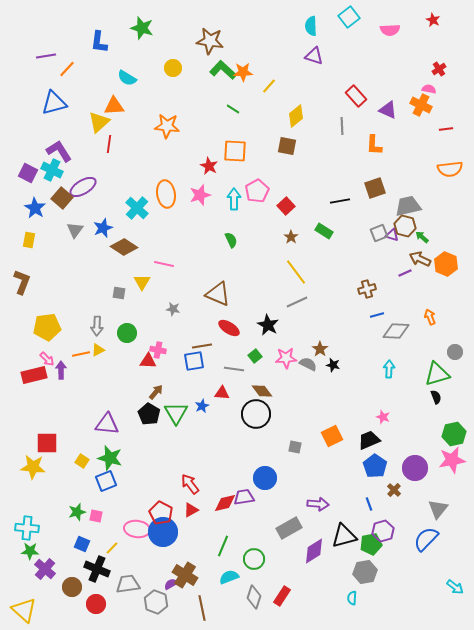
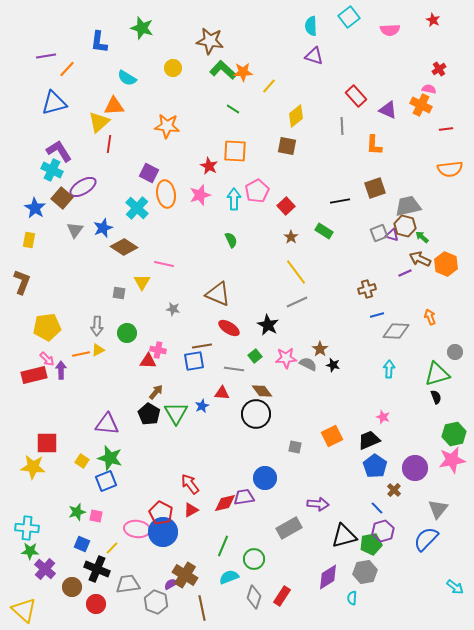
purple square at (28, 173): moved 121 px right
blue line at (369, 504): moved 8 px right, 4 px down; rotated 24 degrees counterclockwise
purple diamond at (314, 551): moved 14 px right, 26 px down
